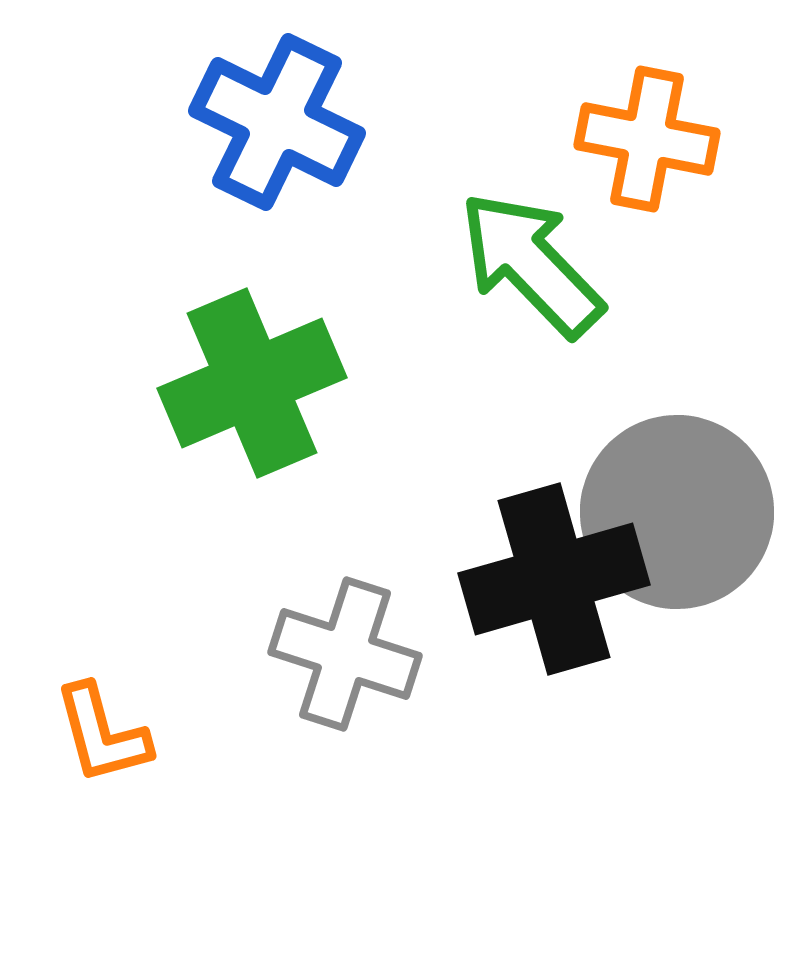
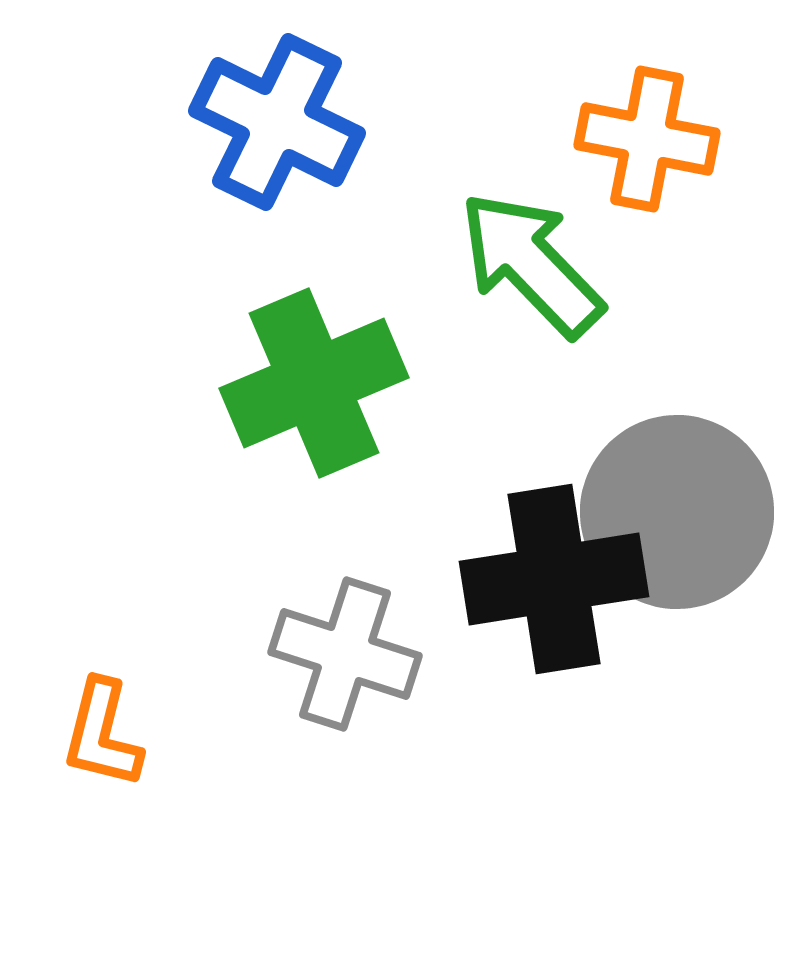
green cross: moved 62 px right
black cross: rotated 7 degrees clockwise
orange L-shape: rotated 29 degrees clockwise
